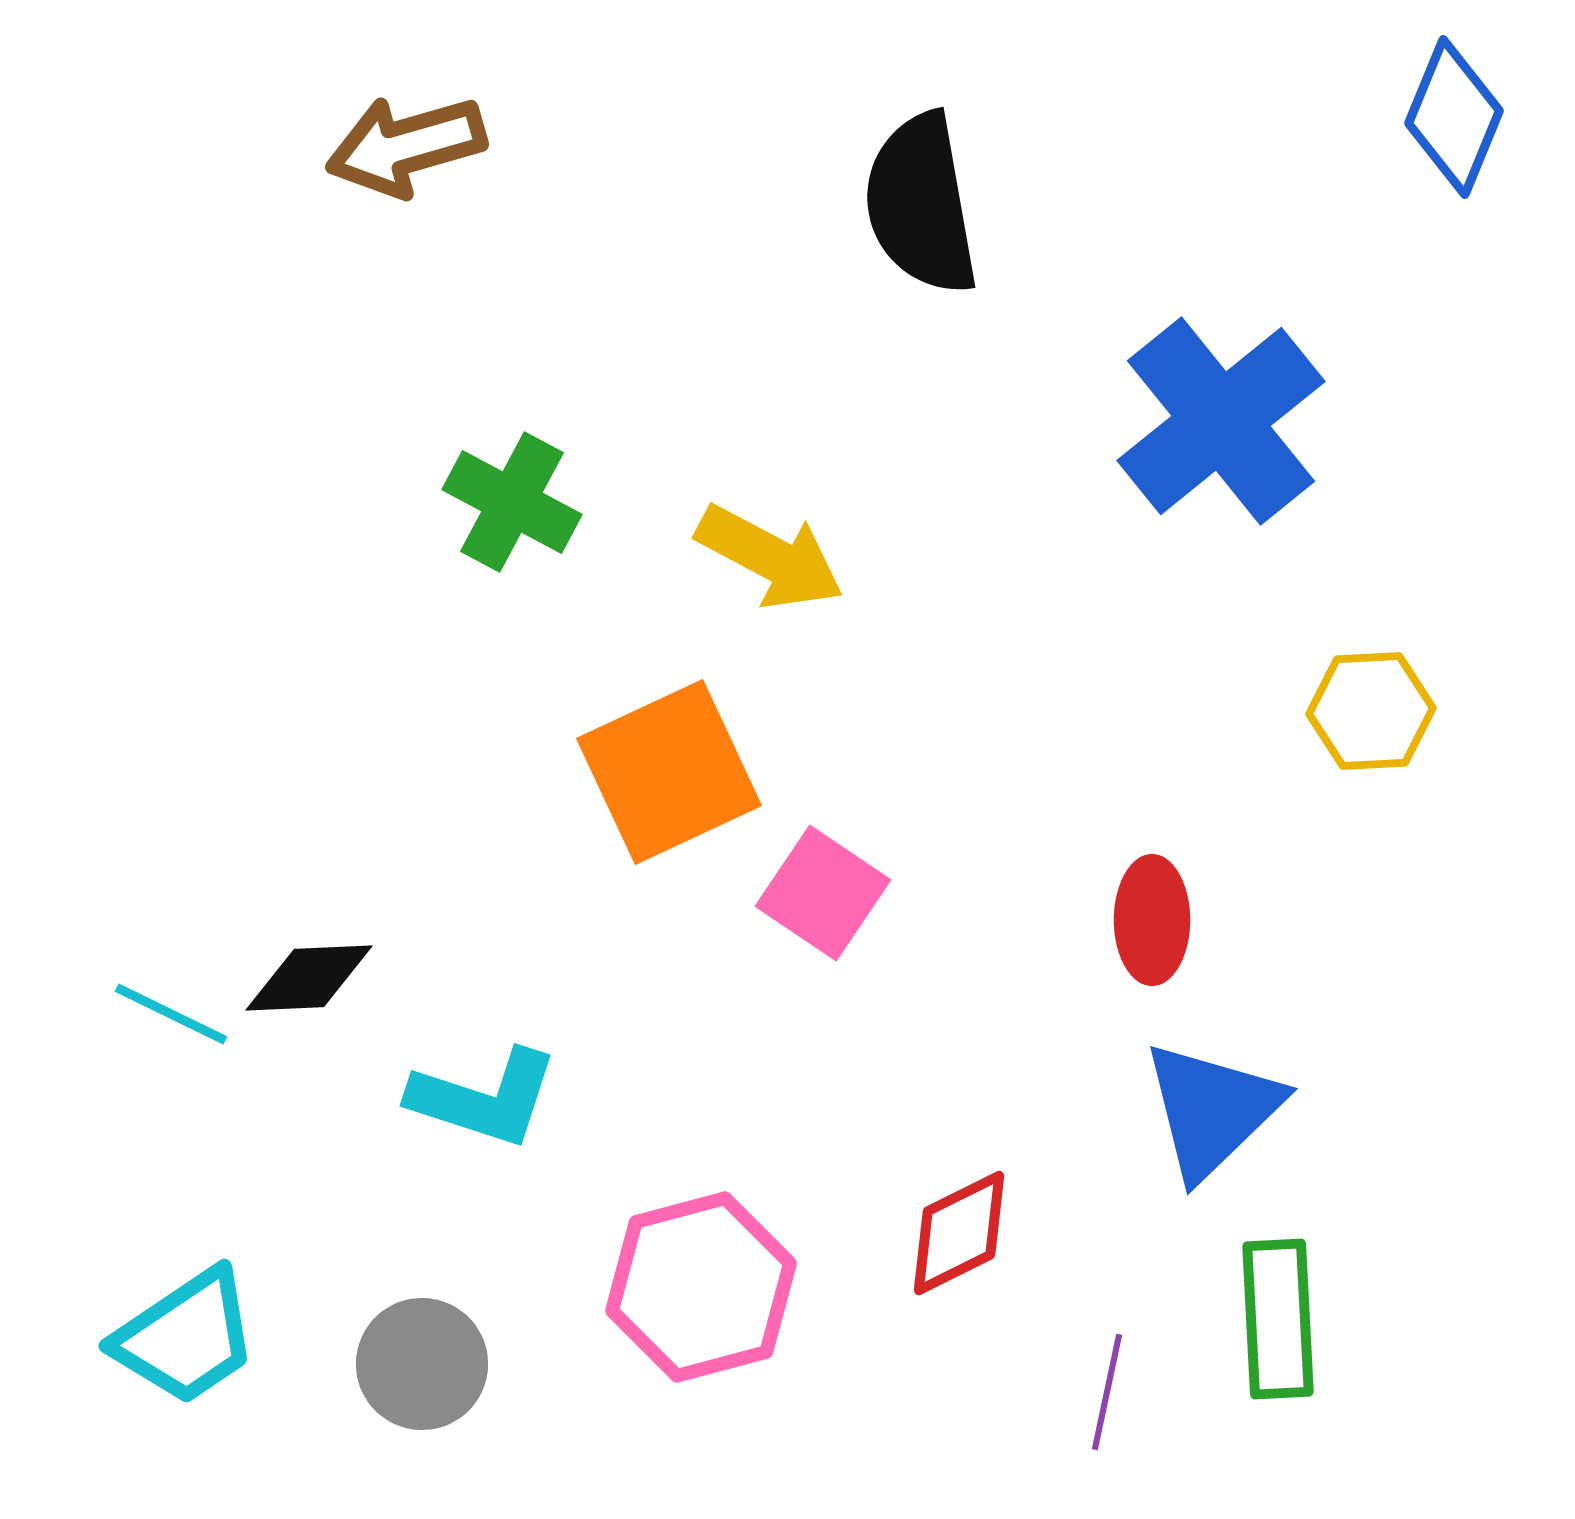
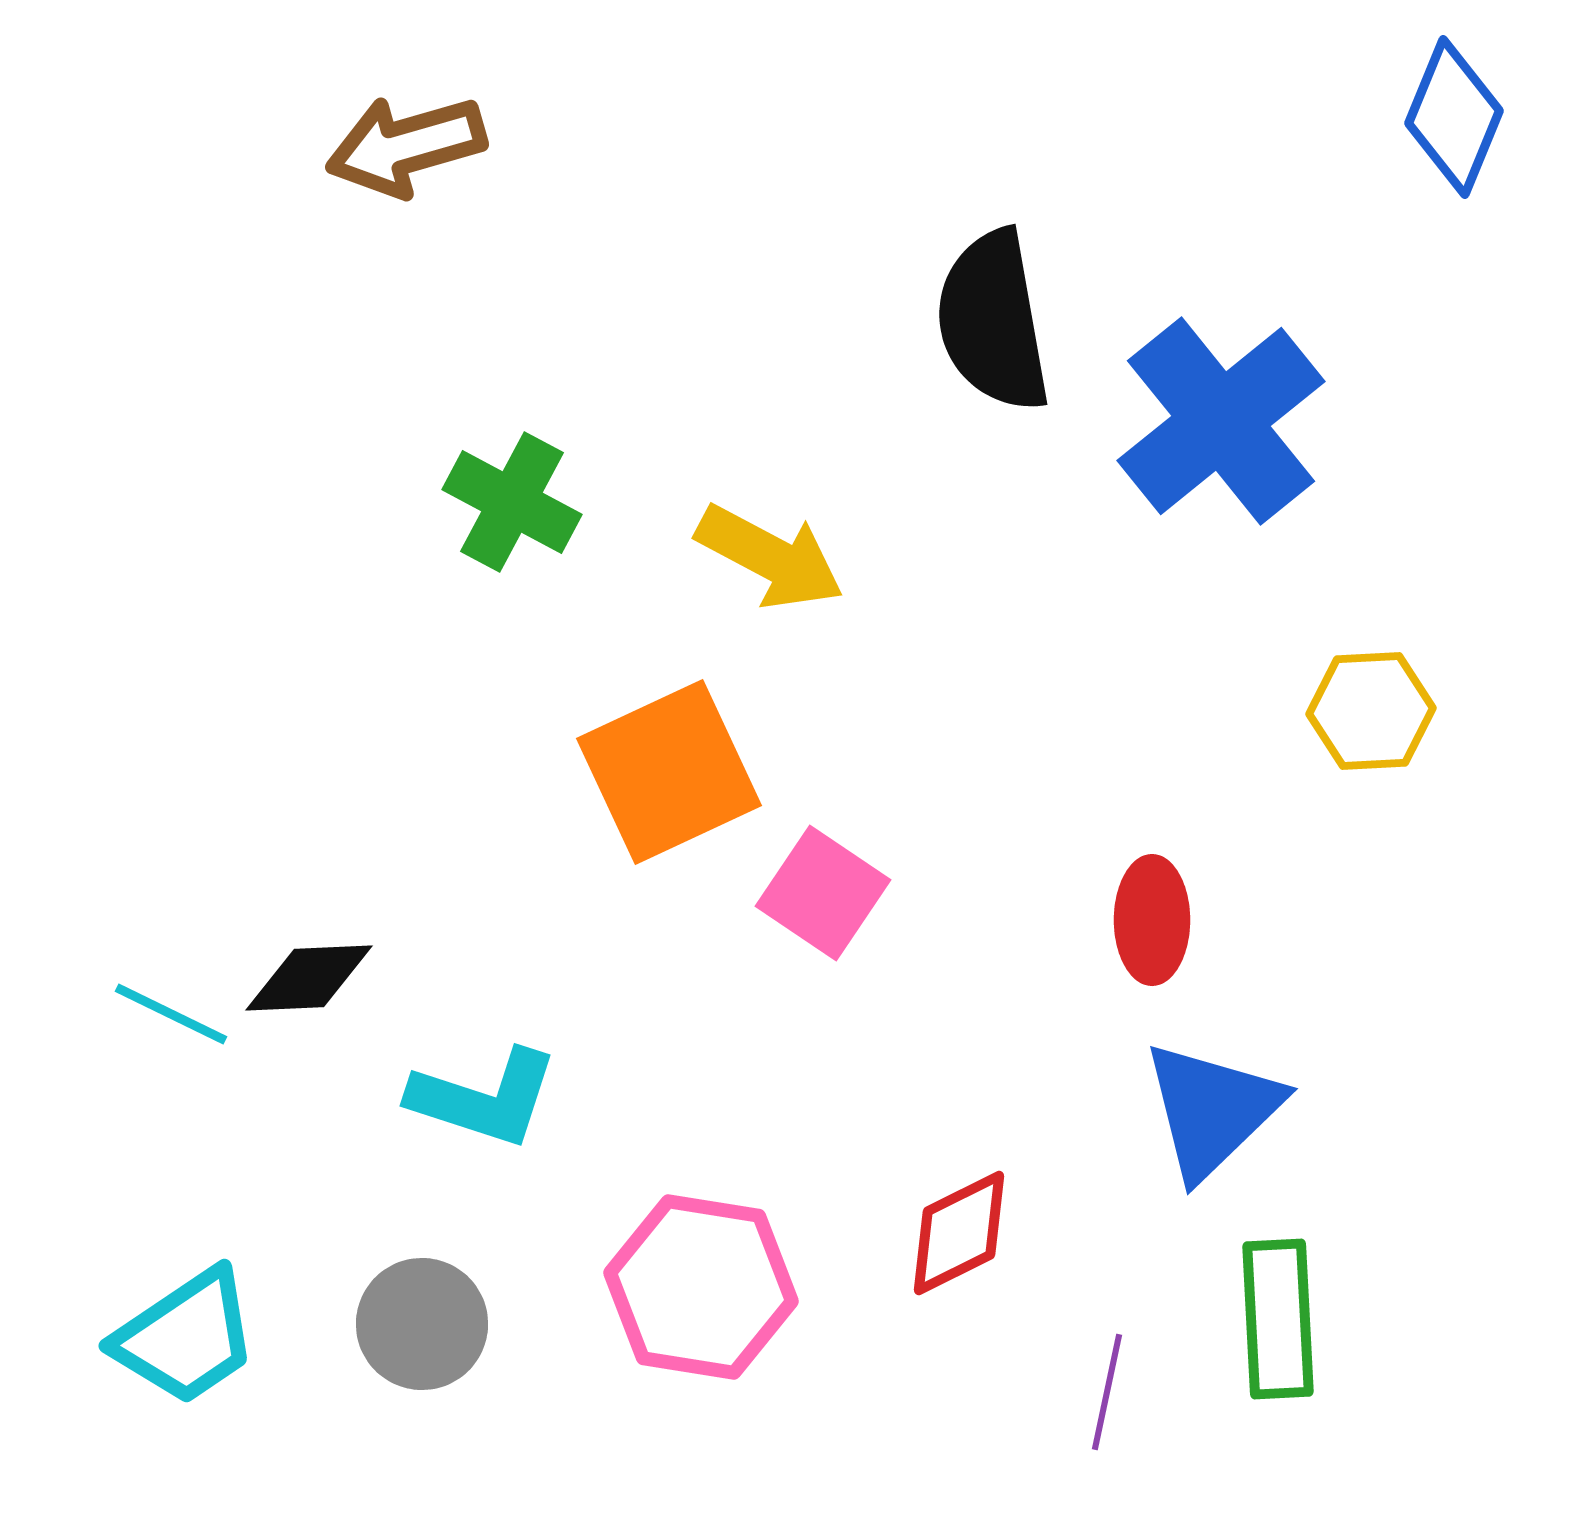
black semicircle: moved 72 px right, 117 px down
pink hexagon: rotated 24 degrees clockwise
gray circle: moved 40 px up
